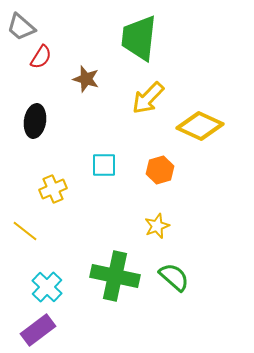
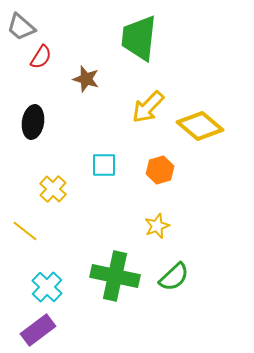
yellow arrow: moved 9 px down
black ellipse: moved 2 px left, 1 px down
yellow diamond: rotated 15 degrees clockwise
yellow cross: rotated 24 degrees counterclockwise
green semicircle: rotated 96 degrees clockwise
